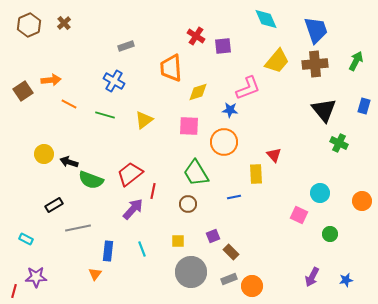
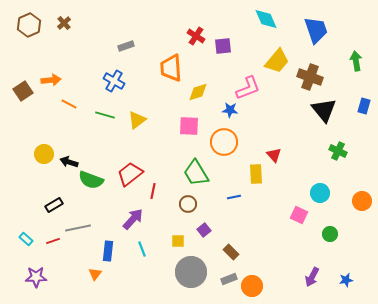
green arrow at (356, 61): rotated 36 degrees counterclockwise
brown cross at (315, 64): moved 5 px left, 13 px down; rotated 25 degrees clockwise
yellow triangle at (144, 120): moved 7 px left
green cross at (339, 143): moved 1 px left, 8 px down
purple arrow at (133, 209): moved 10 px down
purple square at (213, 236): moved 9 px left, 6 px up; rotated 16 degrees counterclockwise
cyan rectangle at (26, 239): rotated 16 degrees clockwise
red line at (14, 291): moved 39 px right, 50 px up; rotated 56 degrees clockwise
